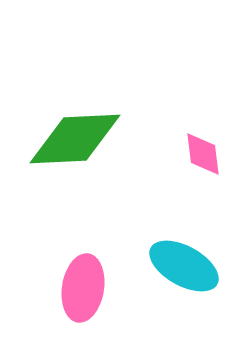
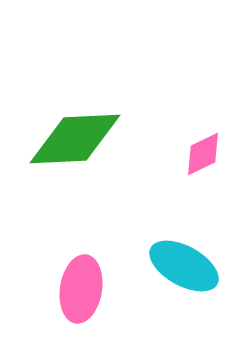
pink diamond: rotated 72 degrees clockwise
pink ellipse: moved 2 px left, 1 px down
